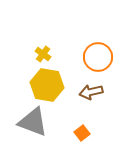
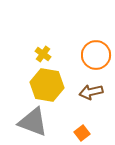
orange circle: moved 2 px left, 2 px up
